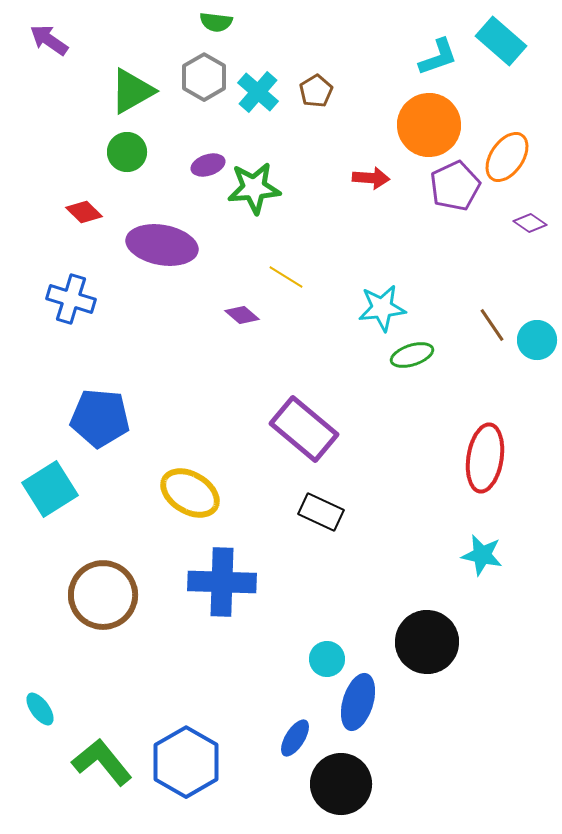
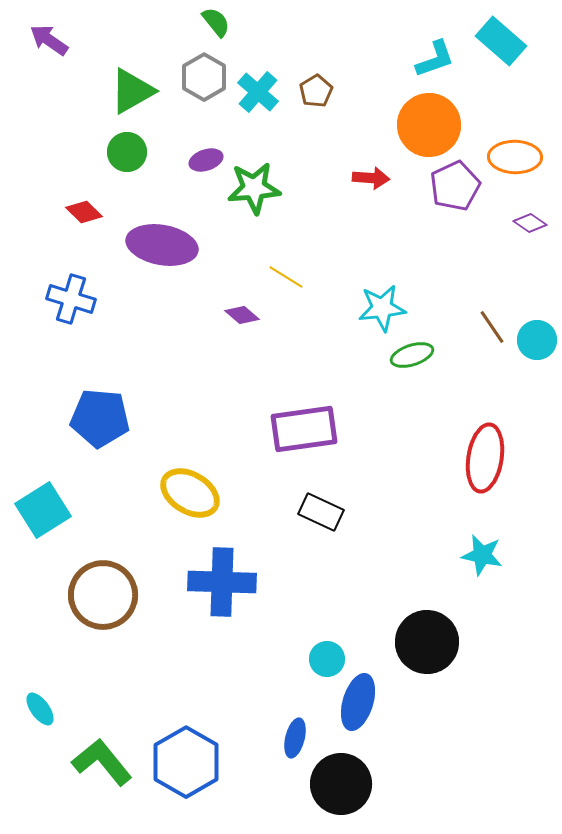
green semicircle at (216, 22): rotated 136 degrees counterclockwise
cyan L-shape at (438, 57): moved 3 px left, 2 px down
orange ellipse at (507, 157): moved 8 px right; rotated 57 degrees clockwise
purple ellipse at (208, 165): moved 2 px left, 5 px up
brown line at (492, 325): moved 2 px down
purple rectangle at (304, 429): rotated 48 degrees counterclockwise
cyan square at (50, 489): moved 7 px left, 21 px down
blue ellipse at (295, 738): rotated 18 degrees counterclockwise
